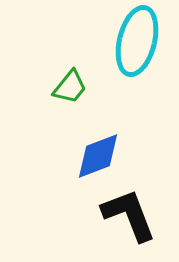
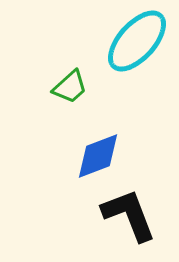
cyan ellipse: rotated 28 degrees clockwise
green trapezoid: rotated 9 degrees clockwise
